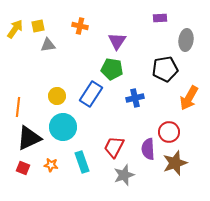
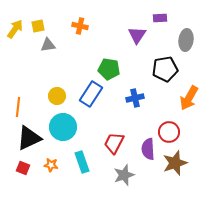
purple triangle: moved 20 px right, 6 px up
green pentagon: moved 3 px left
red trapezoid: moved 4 px up
